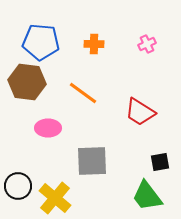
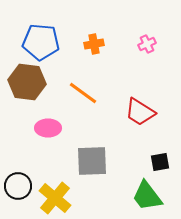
orange cross: rotated 12 degrees counterclockwise
